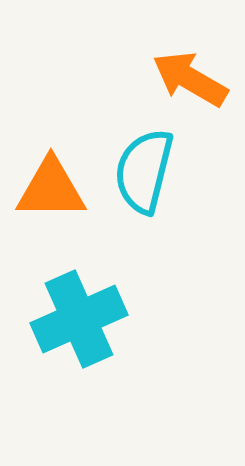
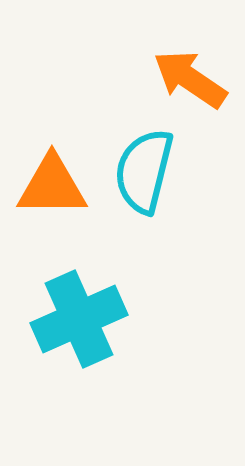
orange arrow: rotated 4 degrees clockwise
orange triangle: moved 1 px right, 3 px up
